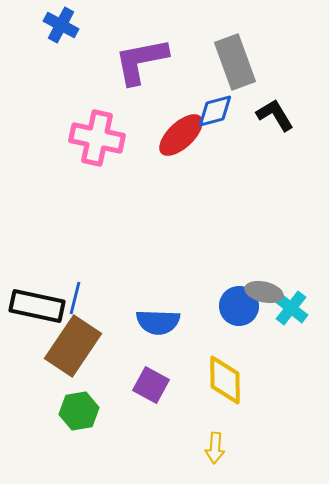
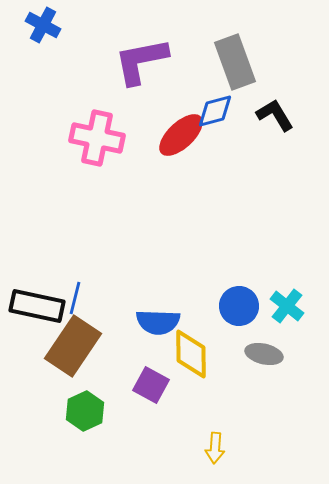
blue cross: moved 18 px left
gray ellipse: moved 62 px down
cyan cross: moved 4 px left, 2 px up
yellow diamond: moved 34 px left, 26 px up
green hexagon: moved 6 px right; rotated 15 degrees counterclockwise
